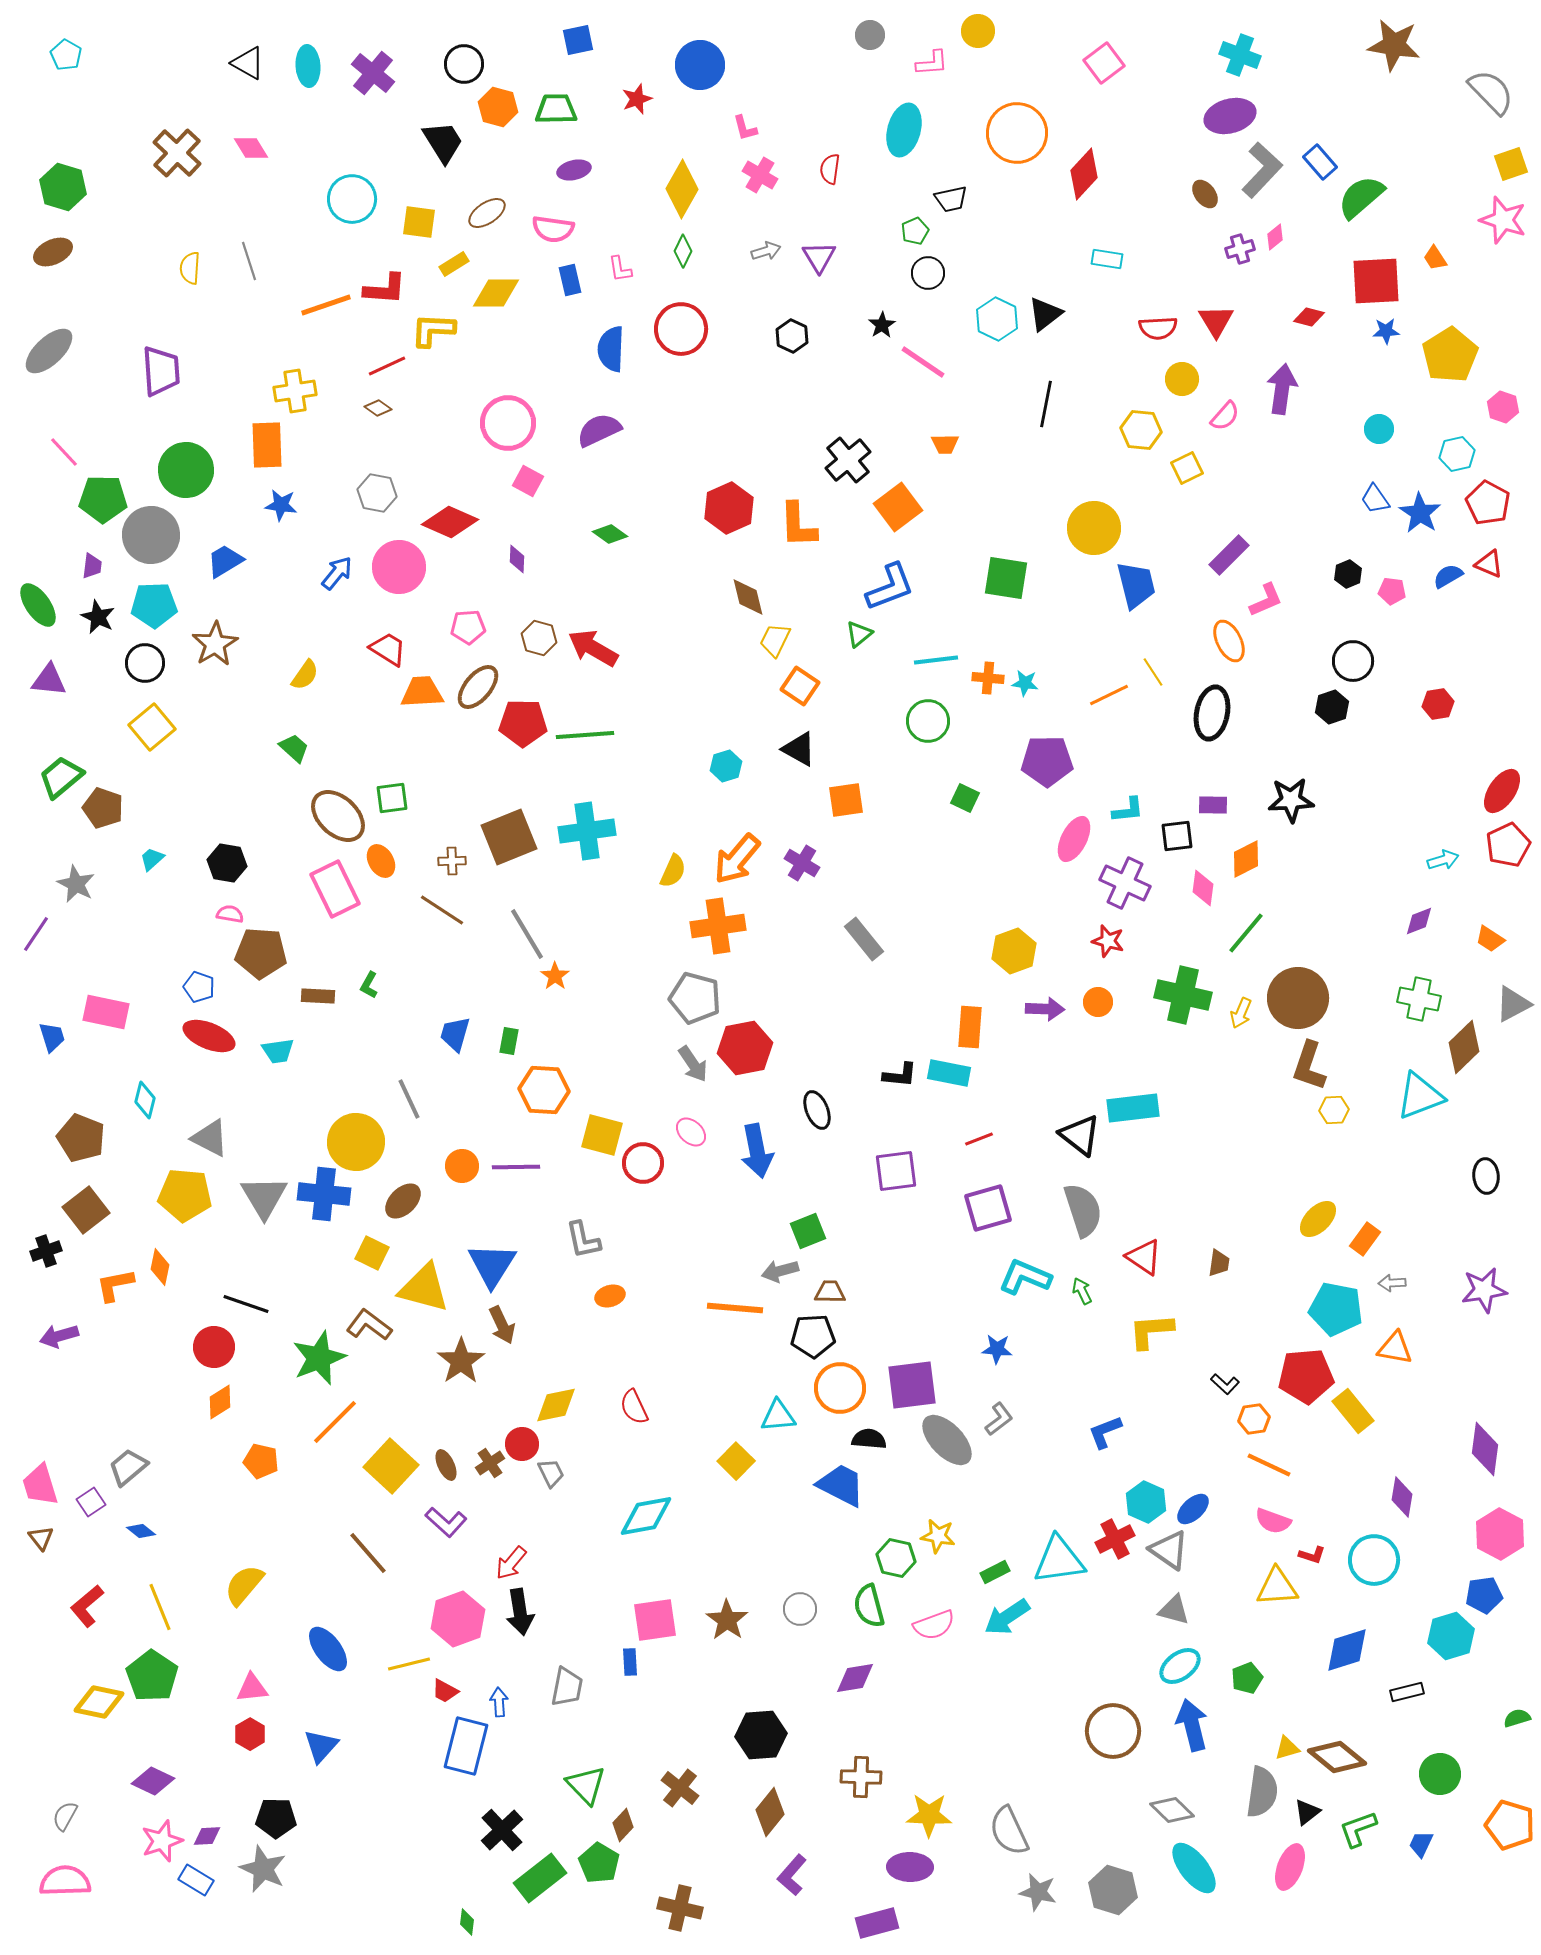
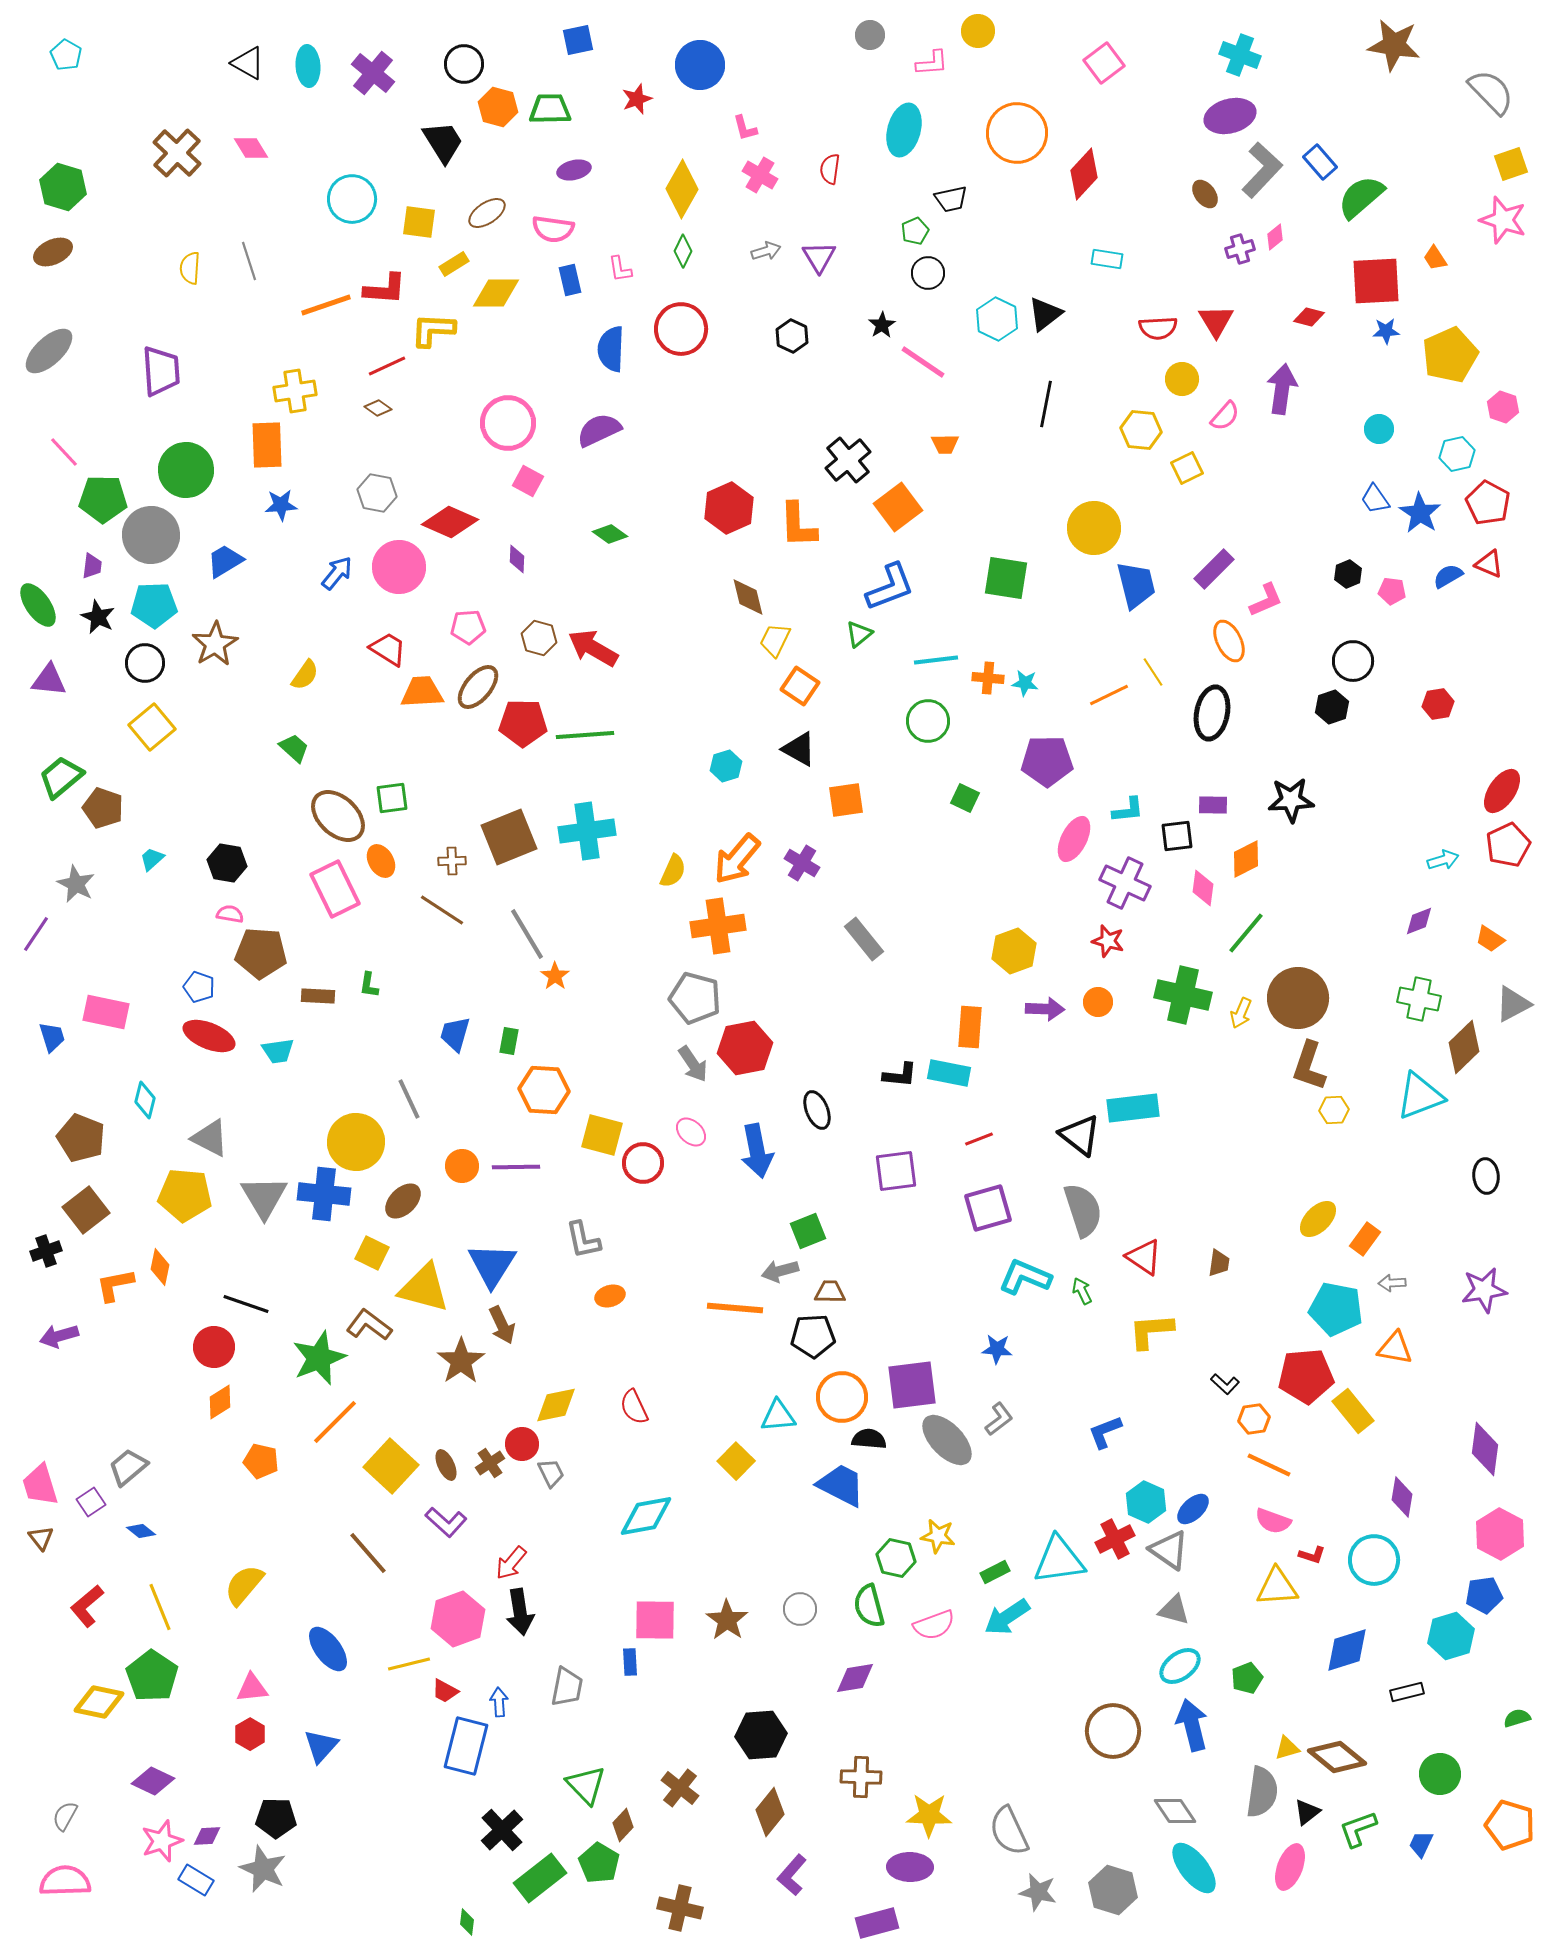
green trapezoid at (556, 109): moved 6 px left
yellow pentagon at (1450, 355): rotated 8 degrees clockwise
blue star at (281, 505): rotated 12 degrees counterclockwise
purple rectangle at (1229, 555): moved 15 px left, 14 px down
green L-shape at (369, 985): rotated 20 degrees counterclockwise
orange circle at (840, 1388): moved 2 px right, 9 px down
pink square at (655, 1620): rotated 9 degrees clockwise
gray diamond at (1172, 1810): moved 3 px right, 1 px down; rotated 12 degrees clockwise
